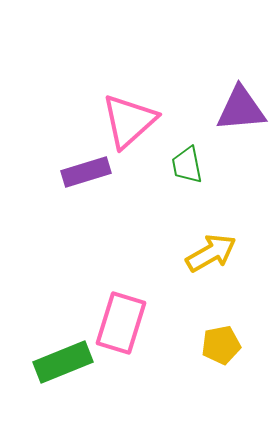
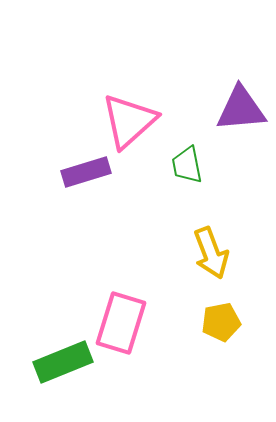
yellow arrow: rotated 99 degrees clockwise
yellow pentagon: moved 23 px up
